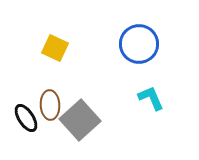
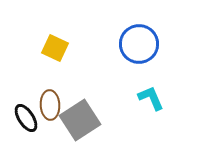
gray square: rotated 9 degrees clockwise
